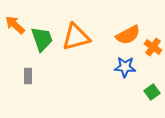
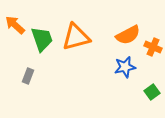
orange cross: rotated 12 degrees counterclockwise
blue star: rotated 15 degrees counterclockwise
gray rectangle: rotated 21 degrees clockwise
